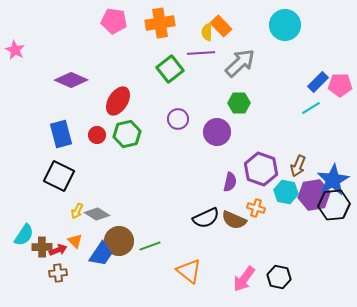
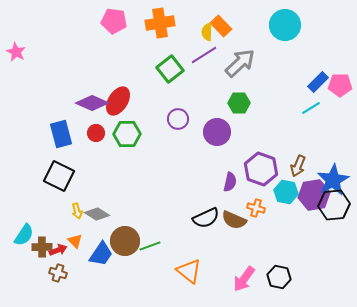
pink star at (15, 50): moved 1 px right, 2 px down
purple line at (201, 53): moved 3 px right, 2 px down; rotated 28 degrees counterclockwise
purple diamond at (71, 80): moved 21 px right, 23 px down
green hexagon at (127, 134): rotated 12 degrees clockwise
red circle at (97, 135): moved 1 px left, 2 px up
yellow arrow at (77, 211): rotated 42 degrees counterclockwise
brown circle at (119, 241): moved 6 px right
brown cross at (58, 273): rotated 24 degrees clockwise
